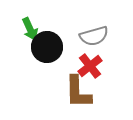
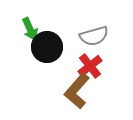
brown L-shape: moved 1 px left, 1 px up; rotated 42 degrees clockwise
